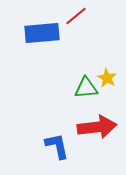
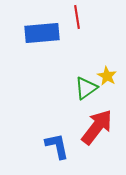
red line: moved 1 px right, 1 px down; rotated 60 degrees counterclockwise
yellow star: moved 2 px up
green triangle: rotated 30 degrees counterclockwise
red arrow: rotated 45 degrees counterclockwise
